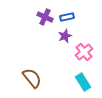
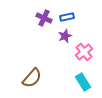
purple cross: moved 1 px left, 1 px down
brown semicircle: rotated 80 degrees clockwise
